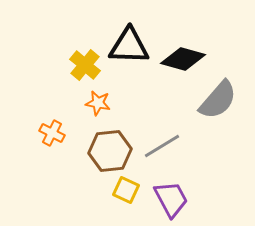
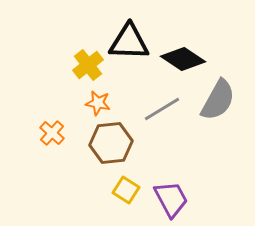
black triangle: moved 4 px up
black diamond: rotated 18 degrees clockwise
yellow cross: moved 3 px right; rotated 12 degrees clockwise
gray semicircle: rotated 12 degrees counterclockwise
orange cross: rotated 15 degrees clockwise
gray line: moved 37 px up
brown hexagon: moved 1 px right, 8 px up
yellow square: rotated 8 degrees clockwise
